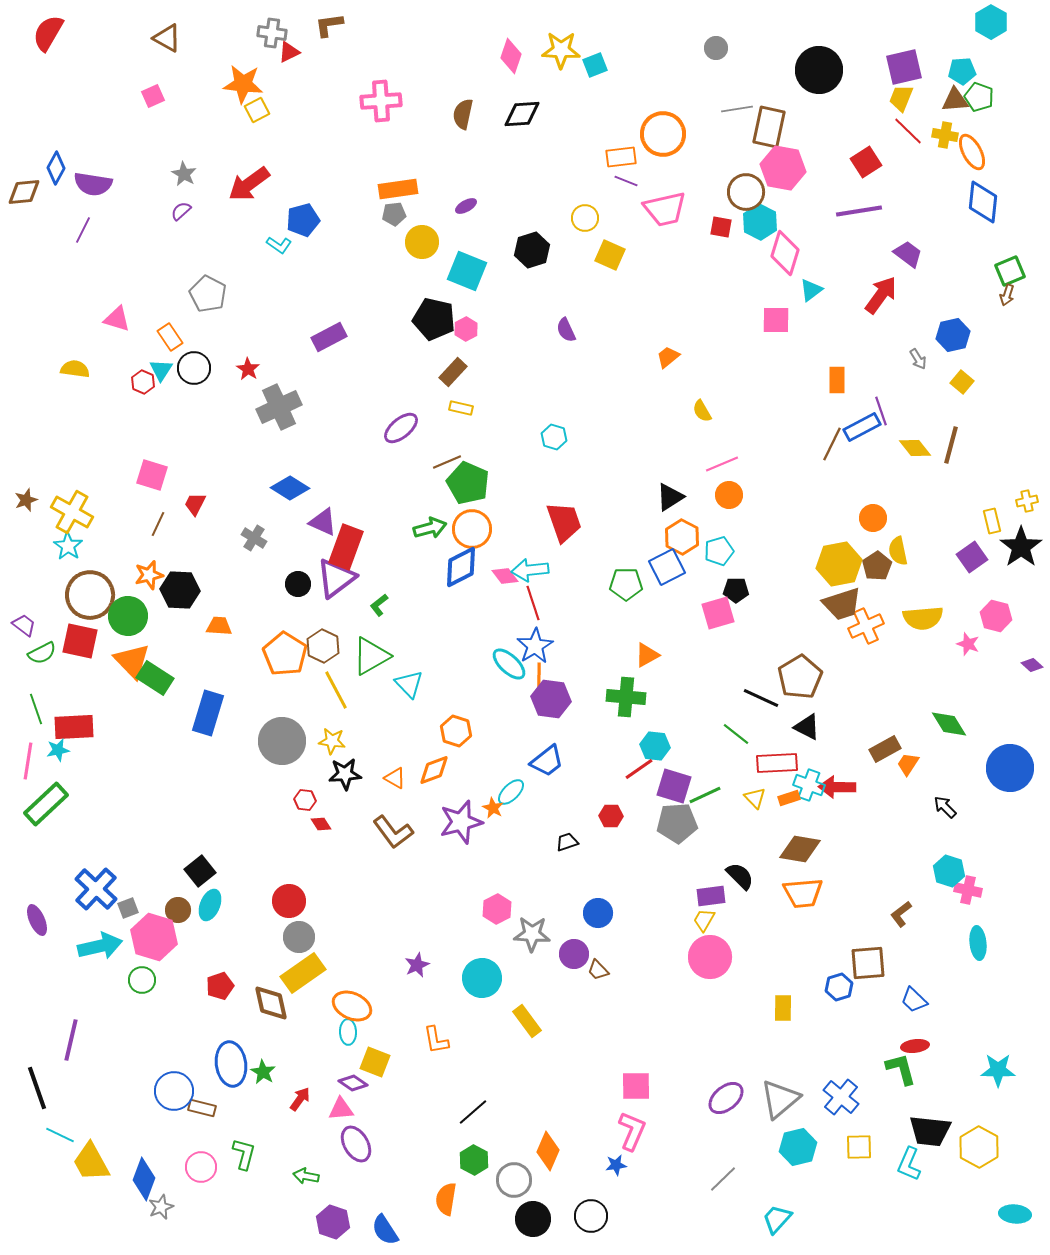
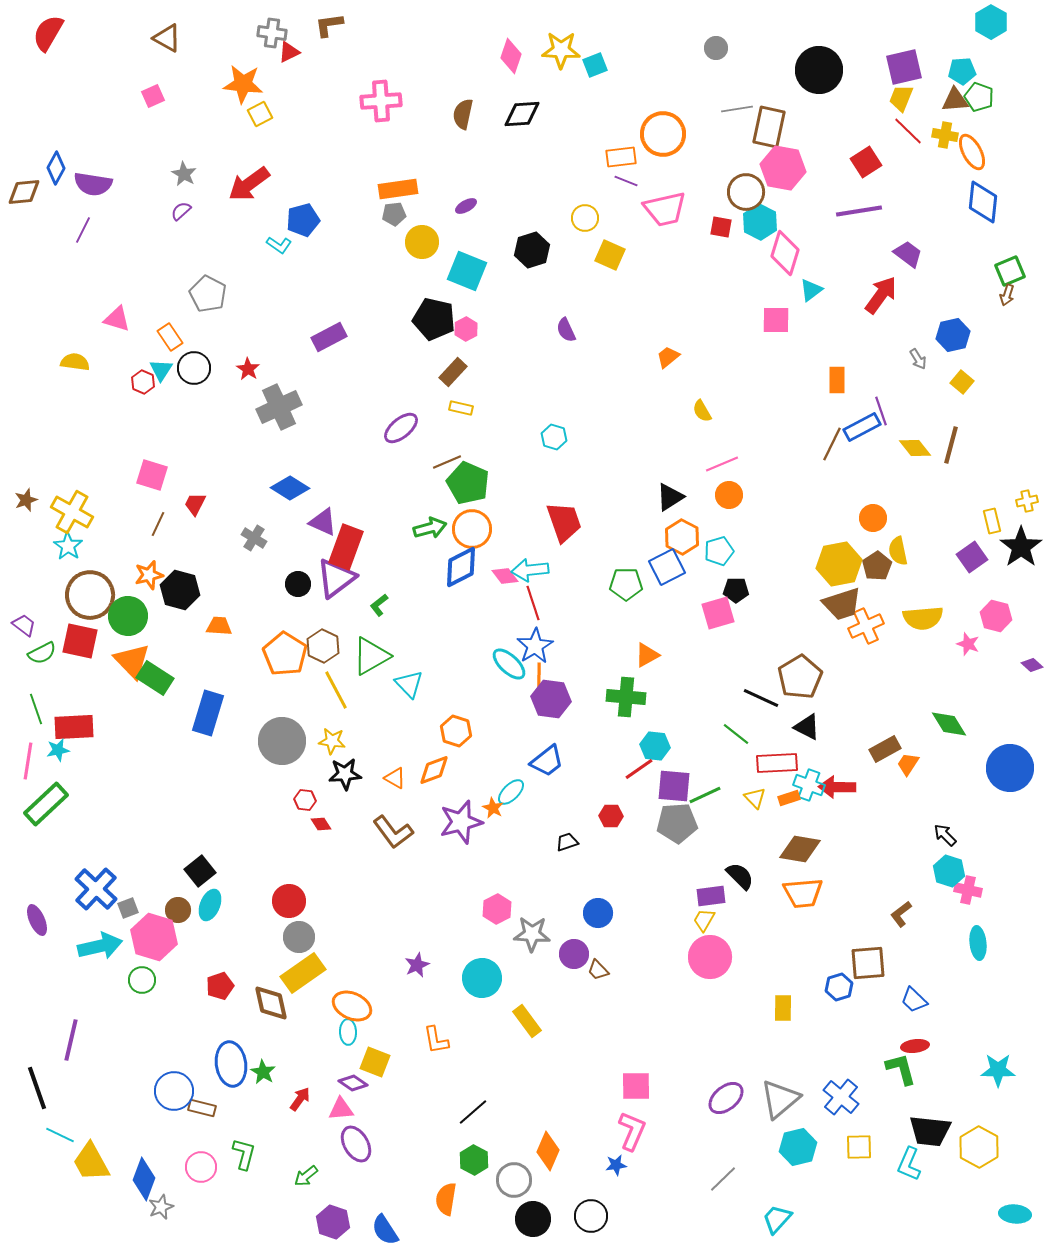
yellow square at (257, 110): moved 3 px right, 4 px down
yellow semicircle at (75, 369): moved 7 px up
black hexagon at (180, 590): rotated 12 degrees clockwise
purple square at (674, 786): rotated 12 degrees counterclockwise
black arrow at (945, 807): moved 28 px down
green arrow at (306, 1176): rotated 50 degrees counterclockwise
